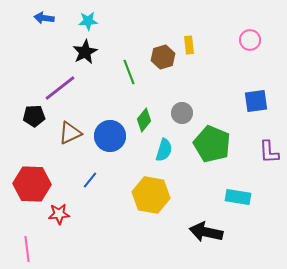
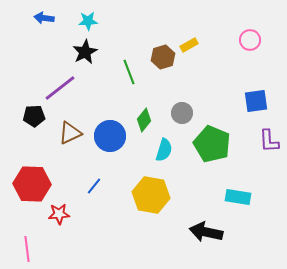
yellow rectangle: rotated 66 degrees clockwise
purple L-shape: moved 11 px up
blue line: moved 4 px right, 6 px down
